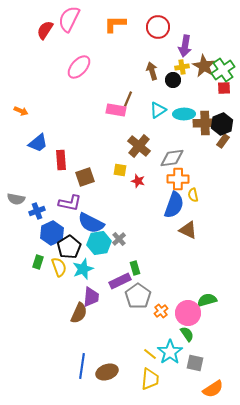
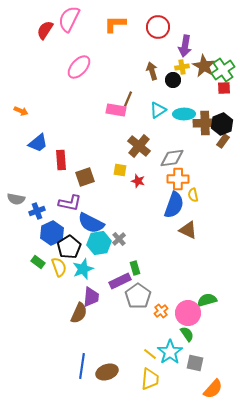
green rectangle at (38, 262): rotated 72 degrees counterclockwise
orange semicircle at (213, 389): rotated 15 degrees counterclockwise
